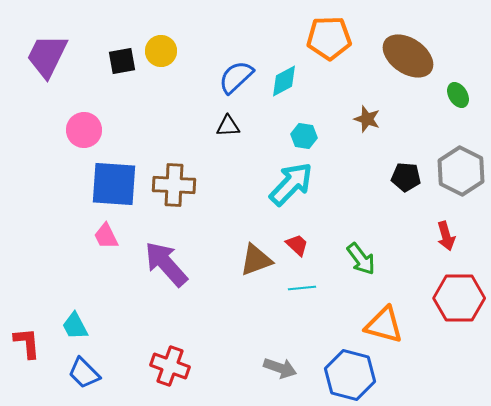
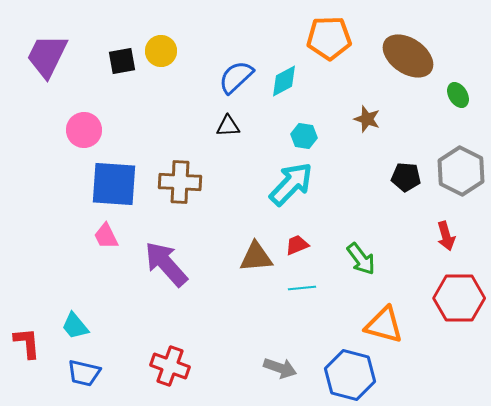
brown cross: moved 6 px right, 3 px up
red trapezoid: rotated 65 degrees counterclockwise
brown triangle: moved 3 px up; rotated 15 degrees clockwise
cyan trapezoid: rotated 12 degrees counterclockwise
blue trapezoid: rotated 32 degrees counterclockwise
